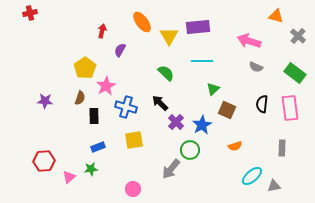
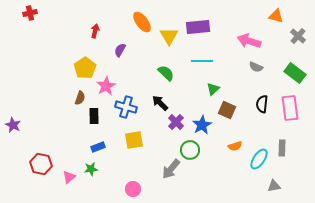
red arrow: moved 7 px left
purple star: moved 32 px left, 24 px down; rotated 21 degrees clockwise
red hexagon: moved 3 px left, 3 px down; rotated 15 degrees clockwise
cyan ellipse: moved 7 px right, 17 px up; rotated 15 degrees counterclockwise
